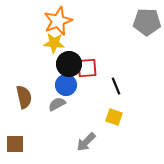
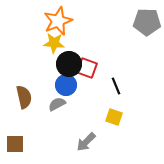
red square: rotated 25 degrees clockwise
